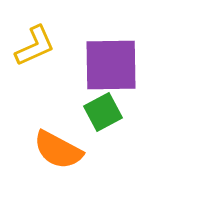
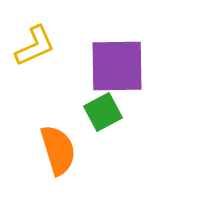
purple square: moved 6 px right, 1 px down
orange semicircle: rotated 135 degrees counterclockwise
